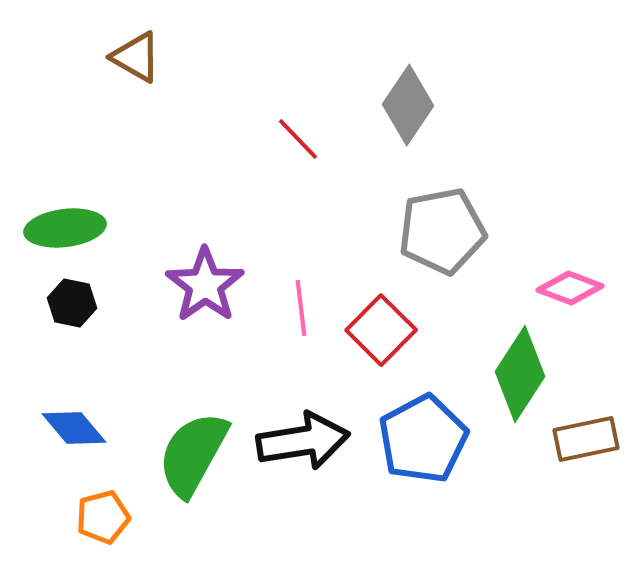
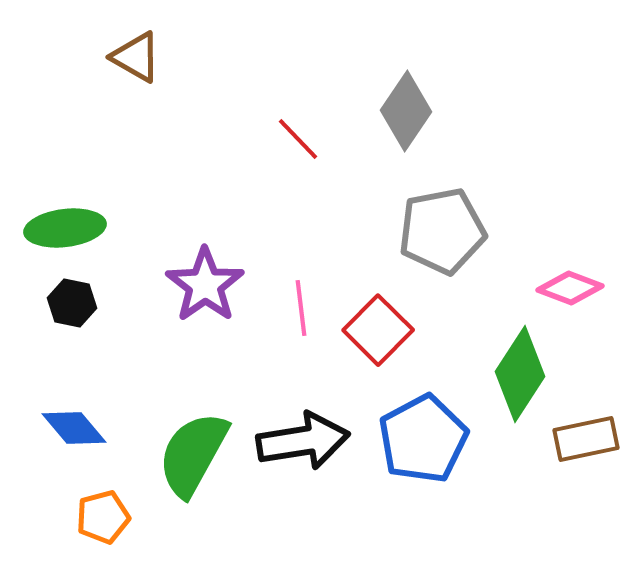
gray diamond: moved 2 px left, 6 px down
red square: moved 3 px left
